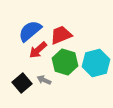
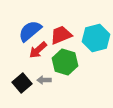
cyan hexagon: moved 25 px up
gray arrow: rotated 24 degrees counterclockwise
